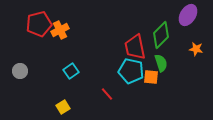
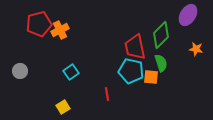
cyan square: moved 1 px down
red line: rotated 32 degrees clockwise
